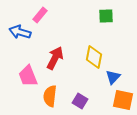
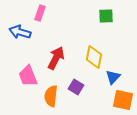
pink rectangle: moved 2 px up; rotated 21 degrees counterclockwise
red arrow: moved 1 px right
orange semicircle: moved 1 px right
purple square: moved 4 px left, 14 px up
